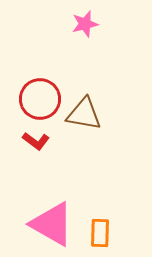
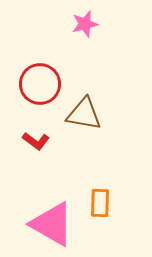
red circle: moved 15 px up
orange rectangle: moved 30 px up
